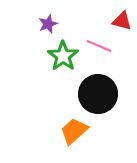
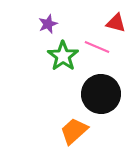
red triangle: moved 6 px left, 2 px down
pink line: moved 2 px left, 1 px down
black circle: moved 3 px right
